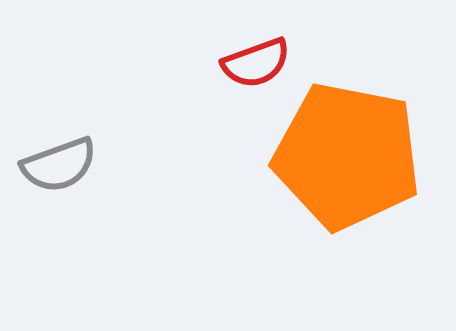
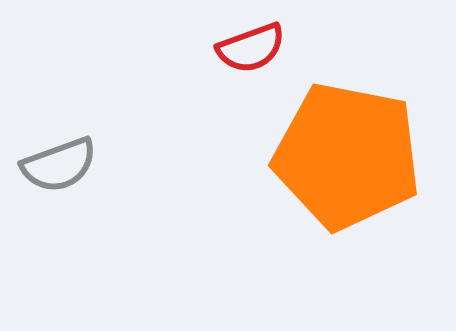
red semicircle: moved 5 px left, 15 px up
